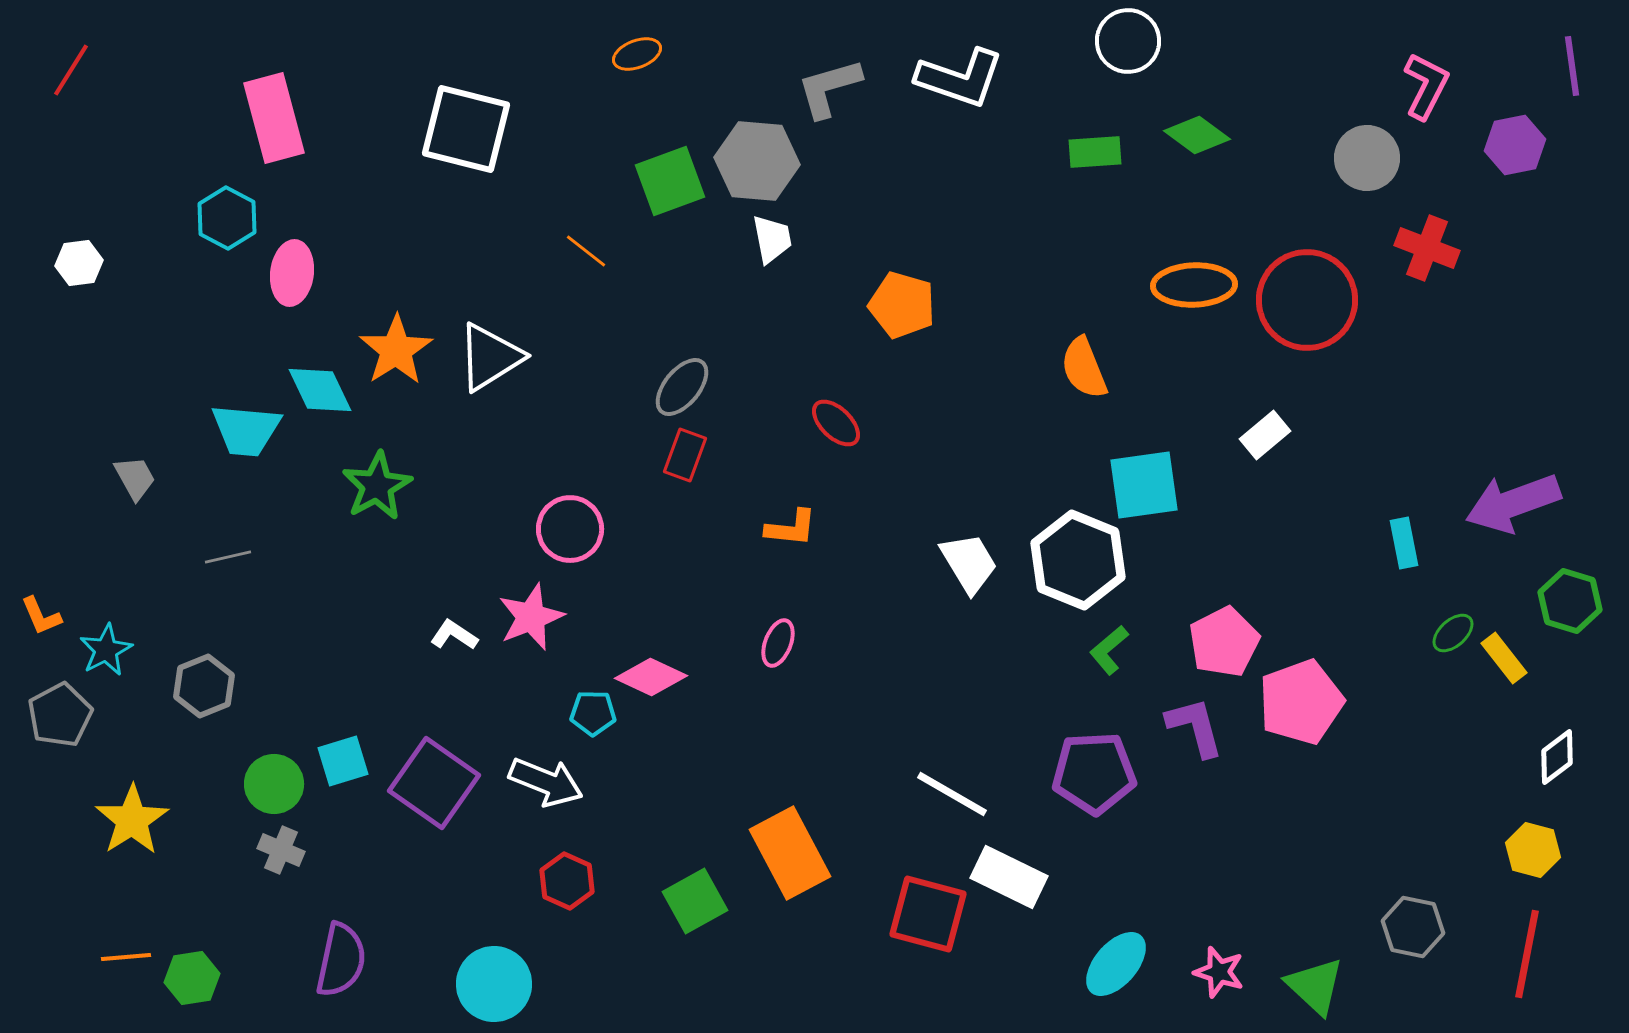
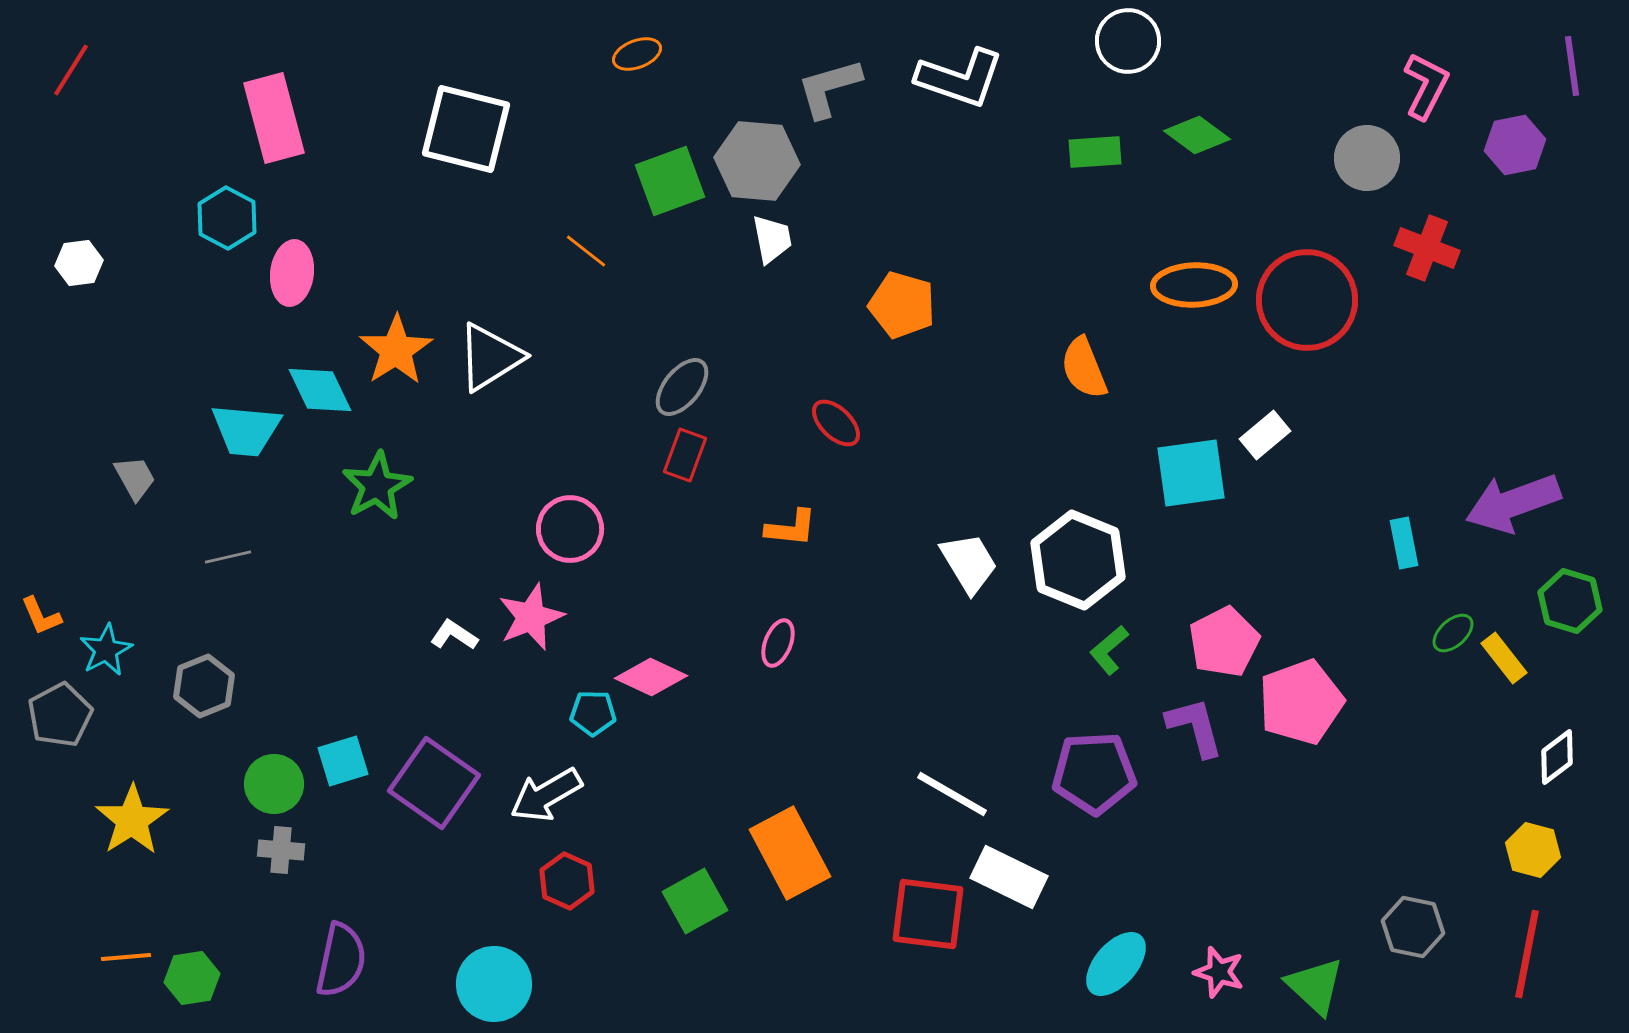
cyan square at (1144, 485): moved 47 px right, 12 px up
white arrow at (546, 782): moved 13 px down; rotated 128 degrees clockwise
gray cross at (281, 850): rotated 18 degrees counterclockwise
red square at (928, 914): rotated 8 degrees counterclockwise
